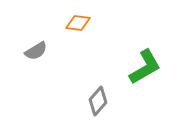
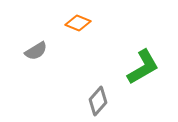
orange diamond: rotated 15 degrees clockwise
green L-shape: moved 2 px left
